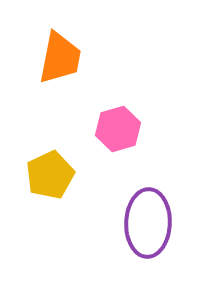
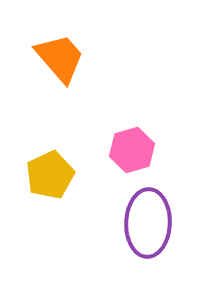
orange trapezoid: rotated 52 degrees counterclockwise
pink hexagon: moved 14 px right, 21 px down
